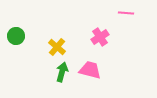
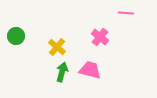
pink cross: rotated 18 degrees counterclockwise
